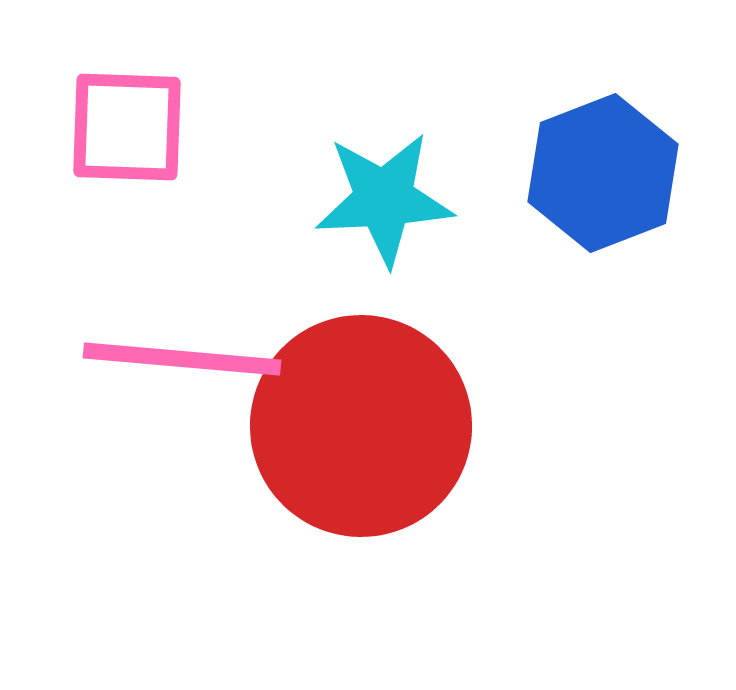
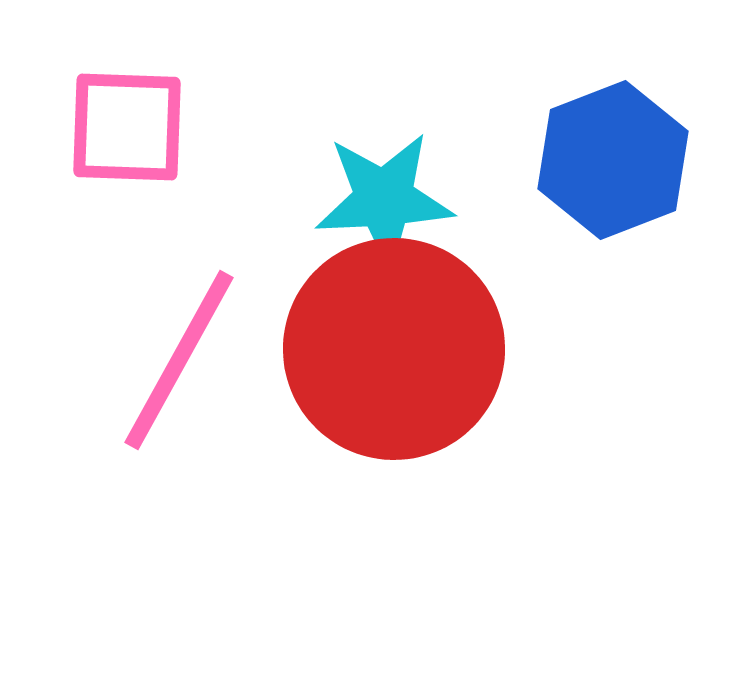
blue hexagon: moved 10 px right, 13 px up
pink line: moved 3 px left, 1 px down; rotated 66 degrees counterclockwise
red circle: moved 33 px right, 77 px up
